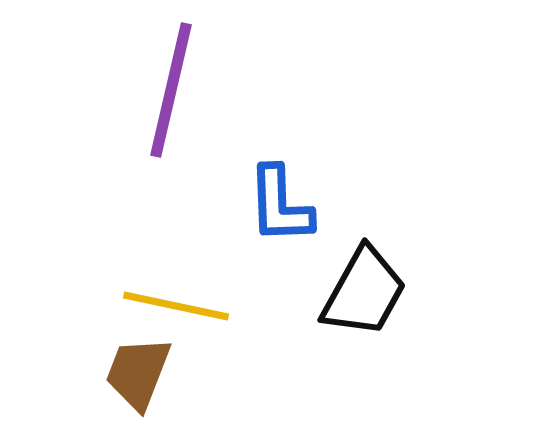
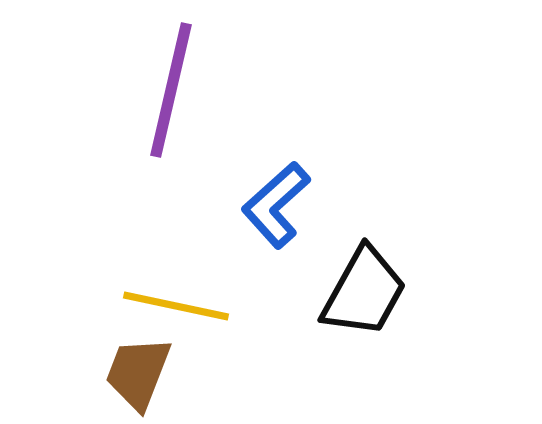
blue L-shape: moved 4 px left; rotated 50 degrees clockwise
